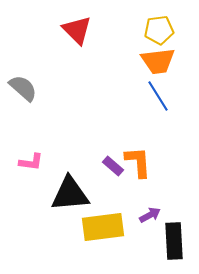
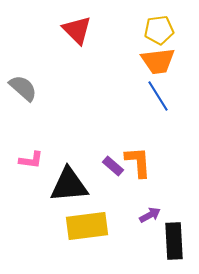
pink L-shape: moved 2 px up
black triangle: moved 1 px left, 9 px up
yellow rectangle: moved 16 px left, 1 px up
